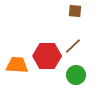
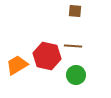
brown line: rotated 48 degrees clockwise
red hexagon: rotated 12 degrees clockwise
orange trapezoid: rotated 35 degrees counterclockwise
